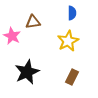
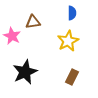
black star: moved 2 px left
